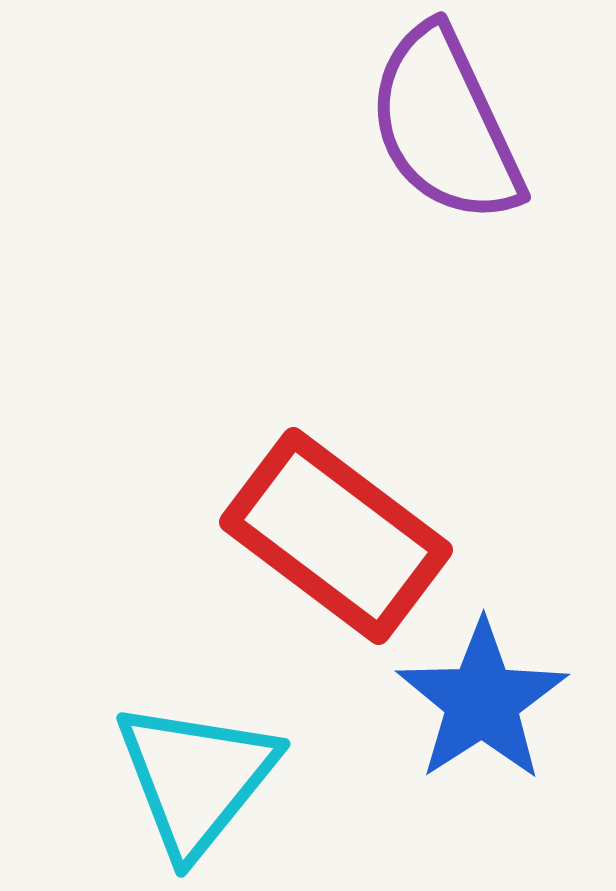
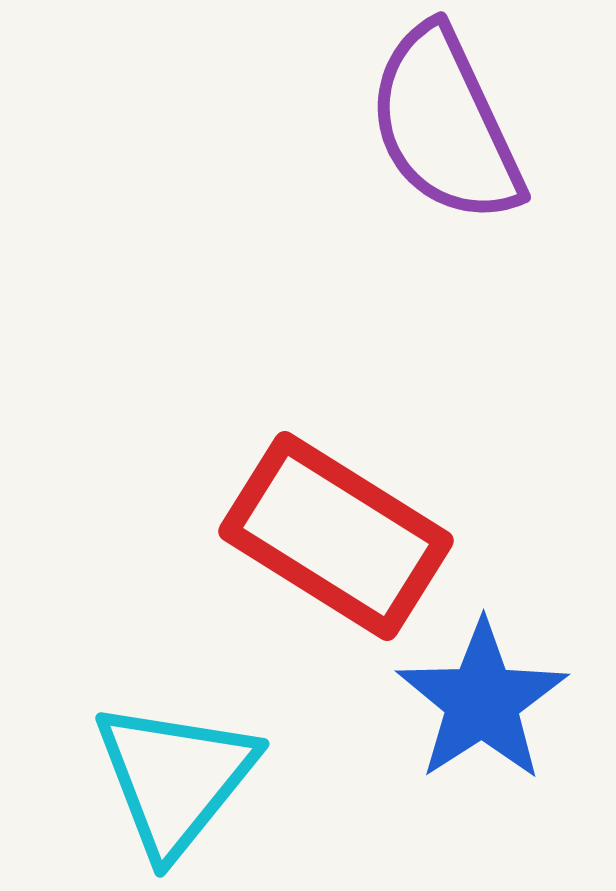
red rectangle: rotated 5 degrees counterclockwise
cyan triangle: moved 21 px left
